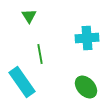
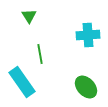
cyan cross: moved 1 px right, 3 px up
